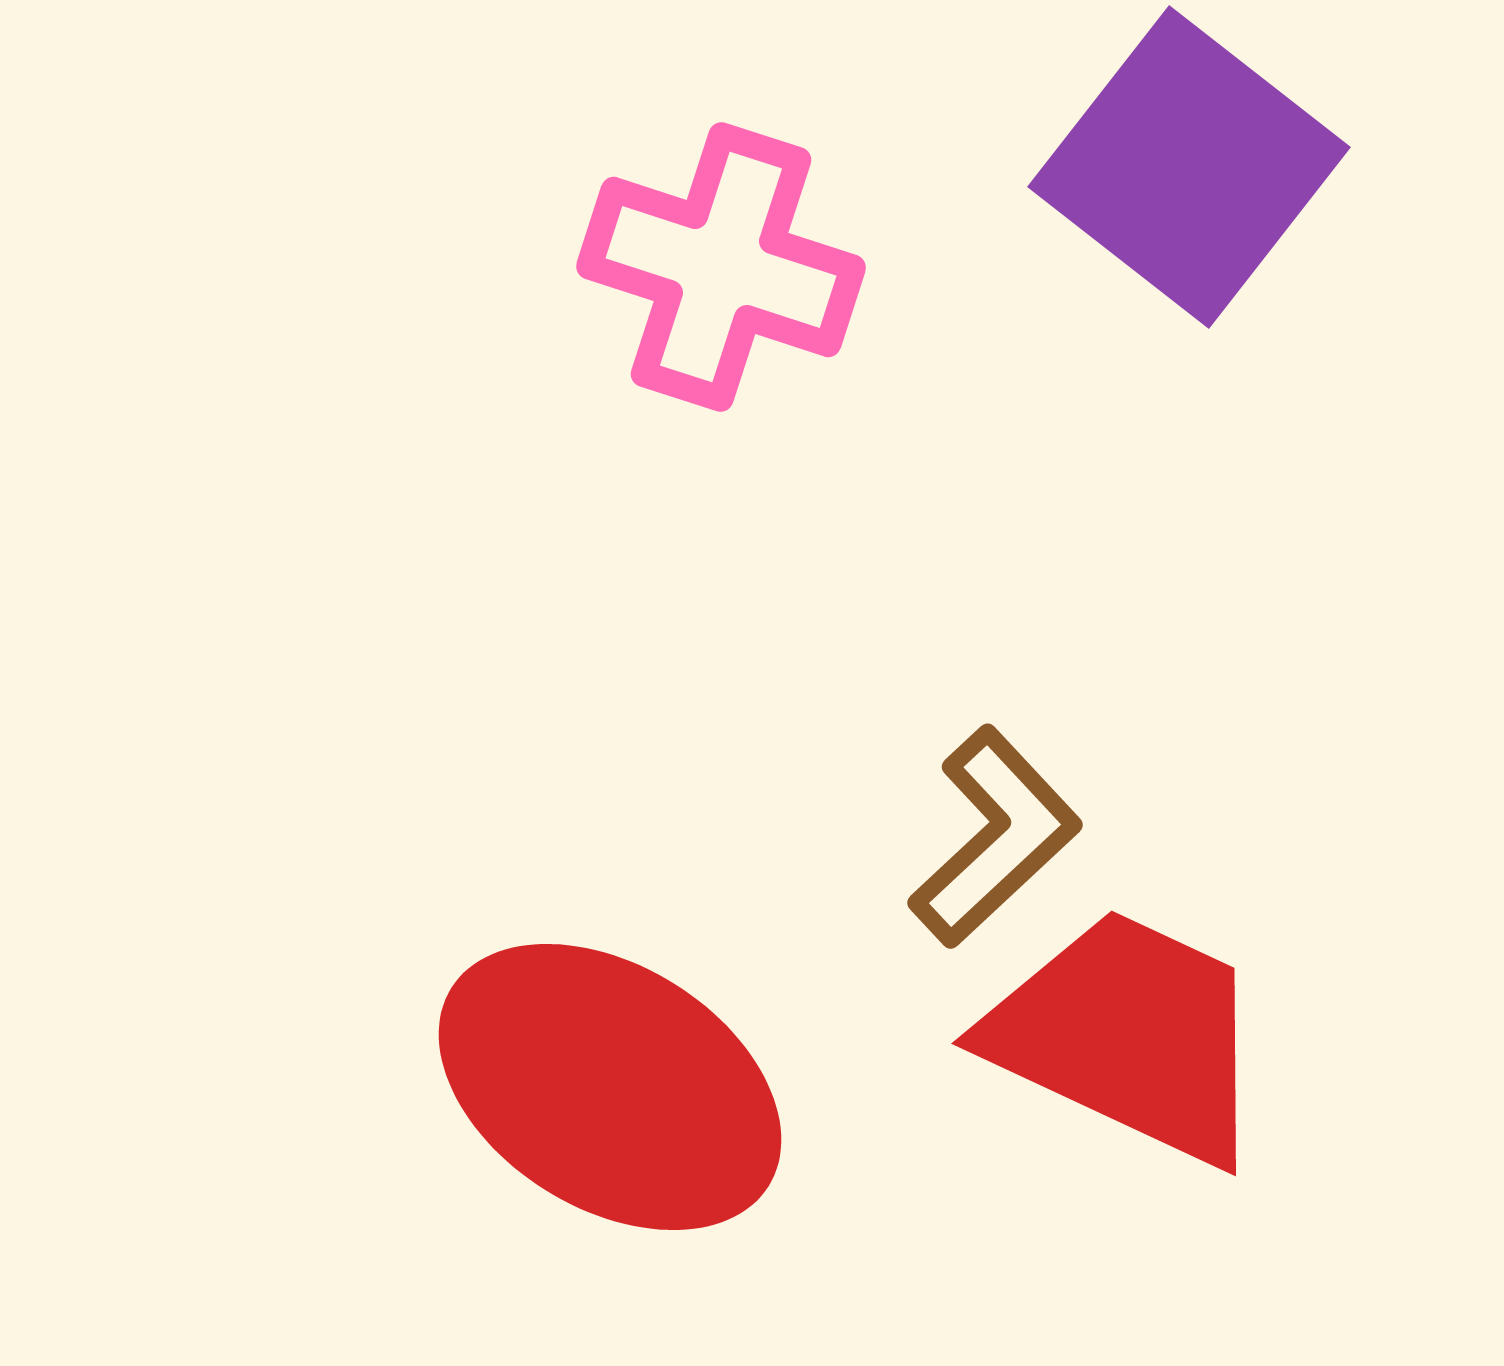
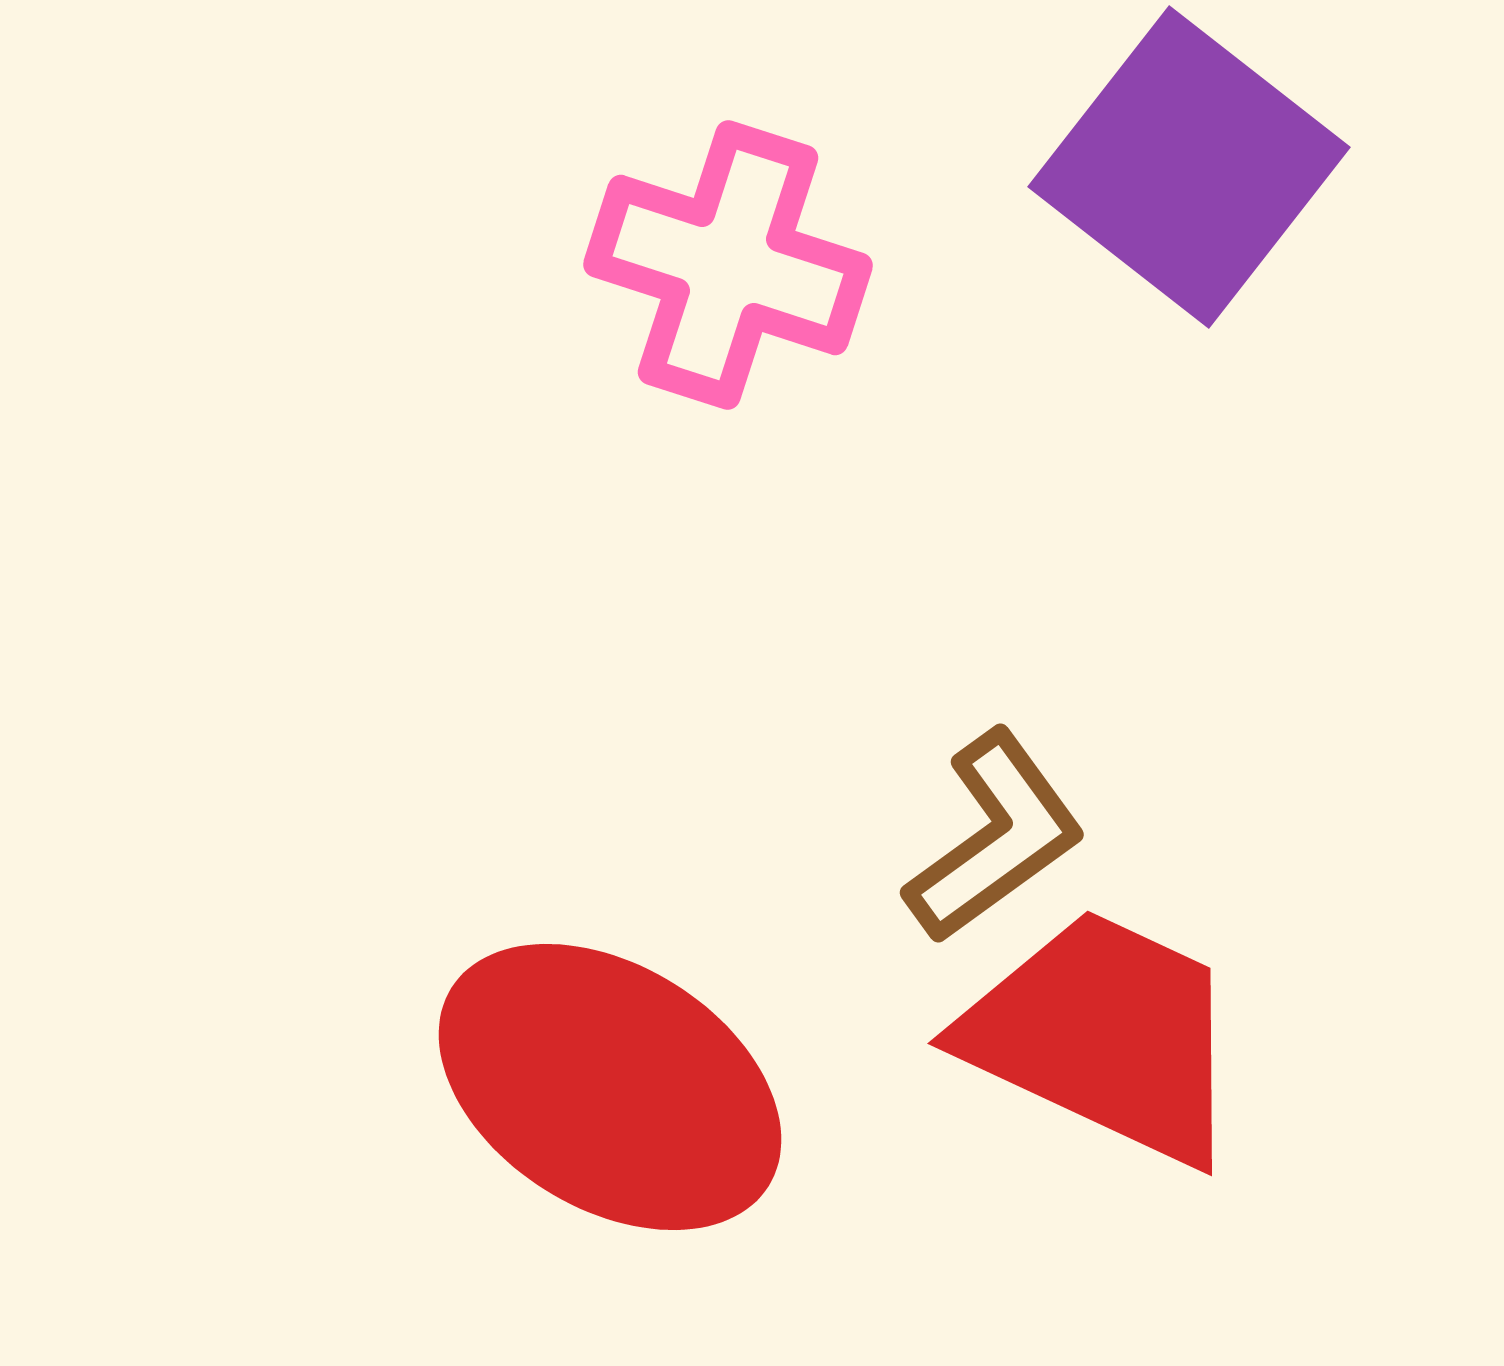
pink cross: moved 7 px right, 2 px up
brown L-shape: rotated 7 degrees clockwise
red trapezoid: moved 24 px left
